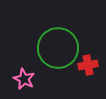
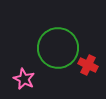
red cross: rotated 36 degrees clockwise
